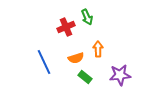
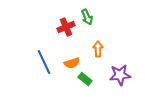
orange semicircle: moved 4 px left, 5 px down
green rectangle: moved 2 px down
